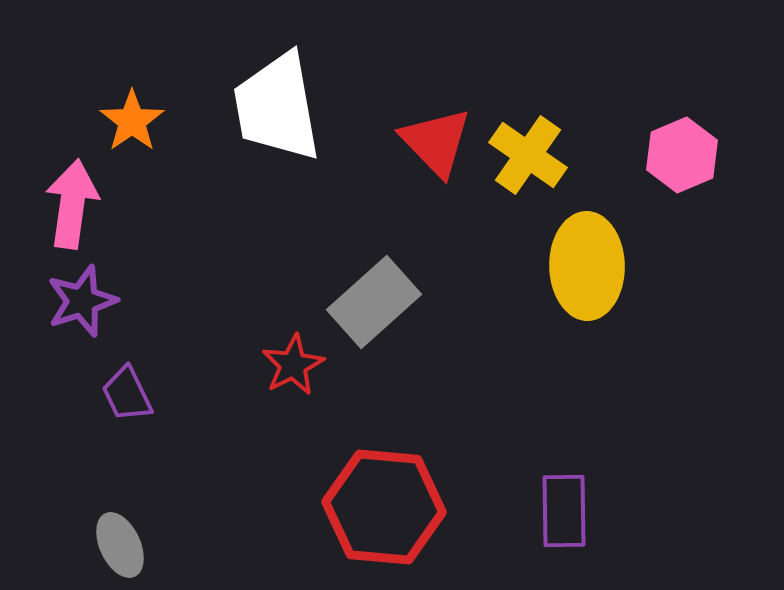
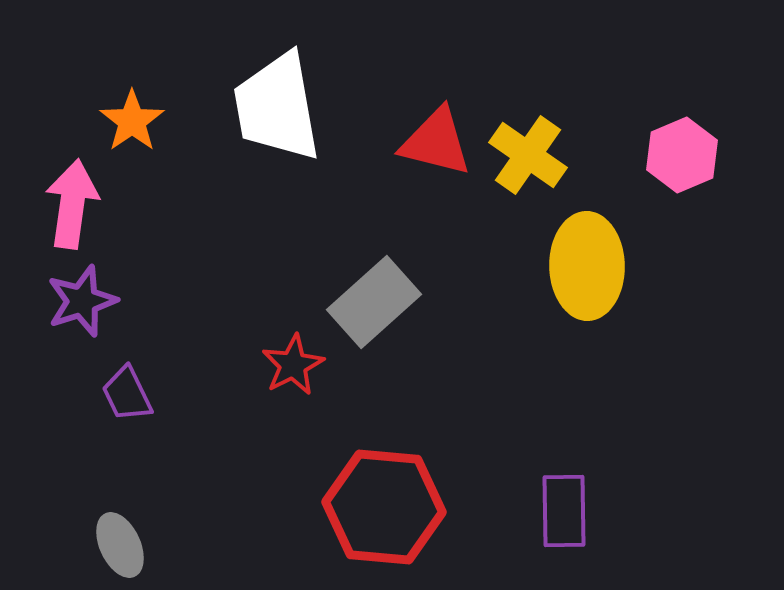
red triangle: rotated 32 degrees counterclockwise
